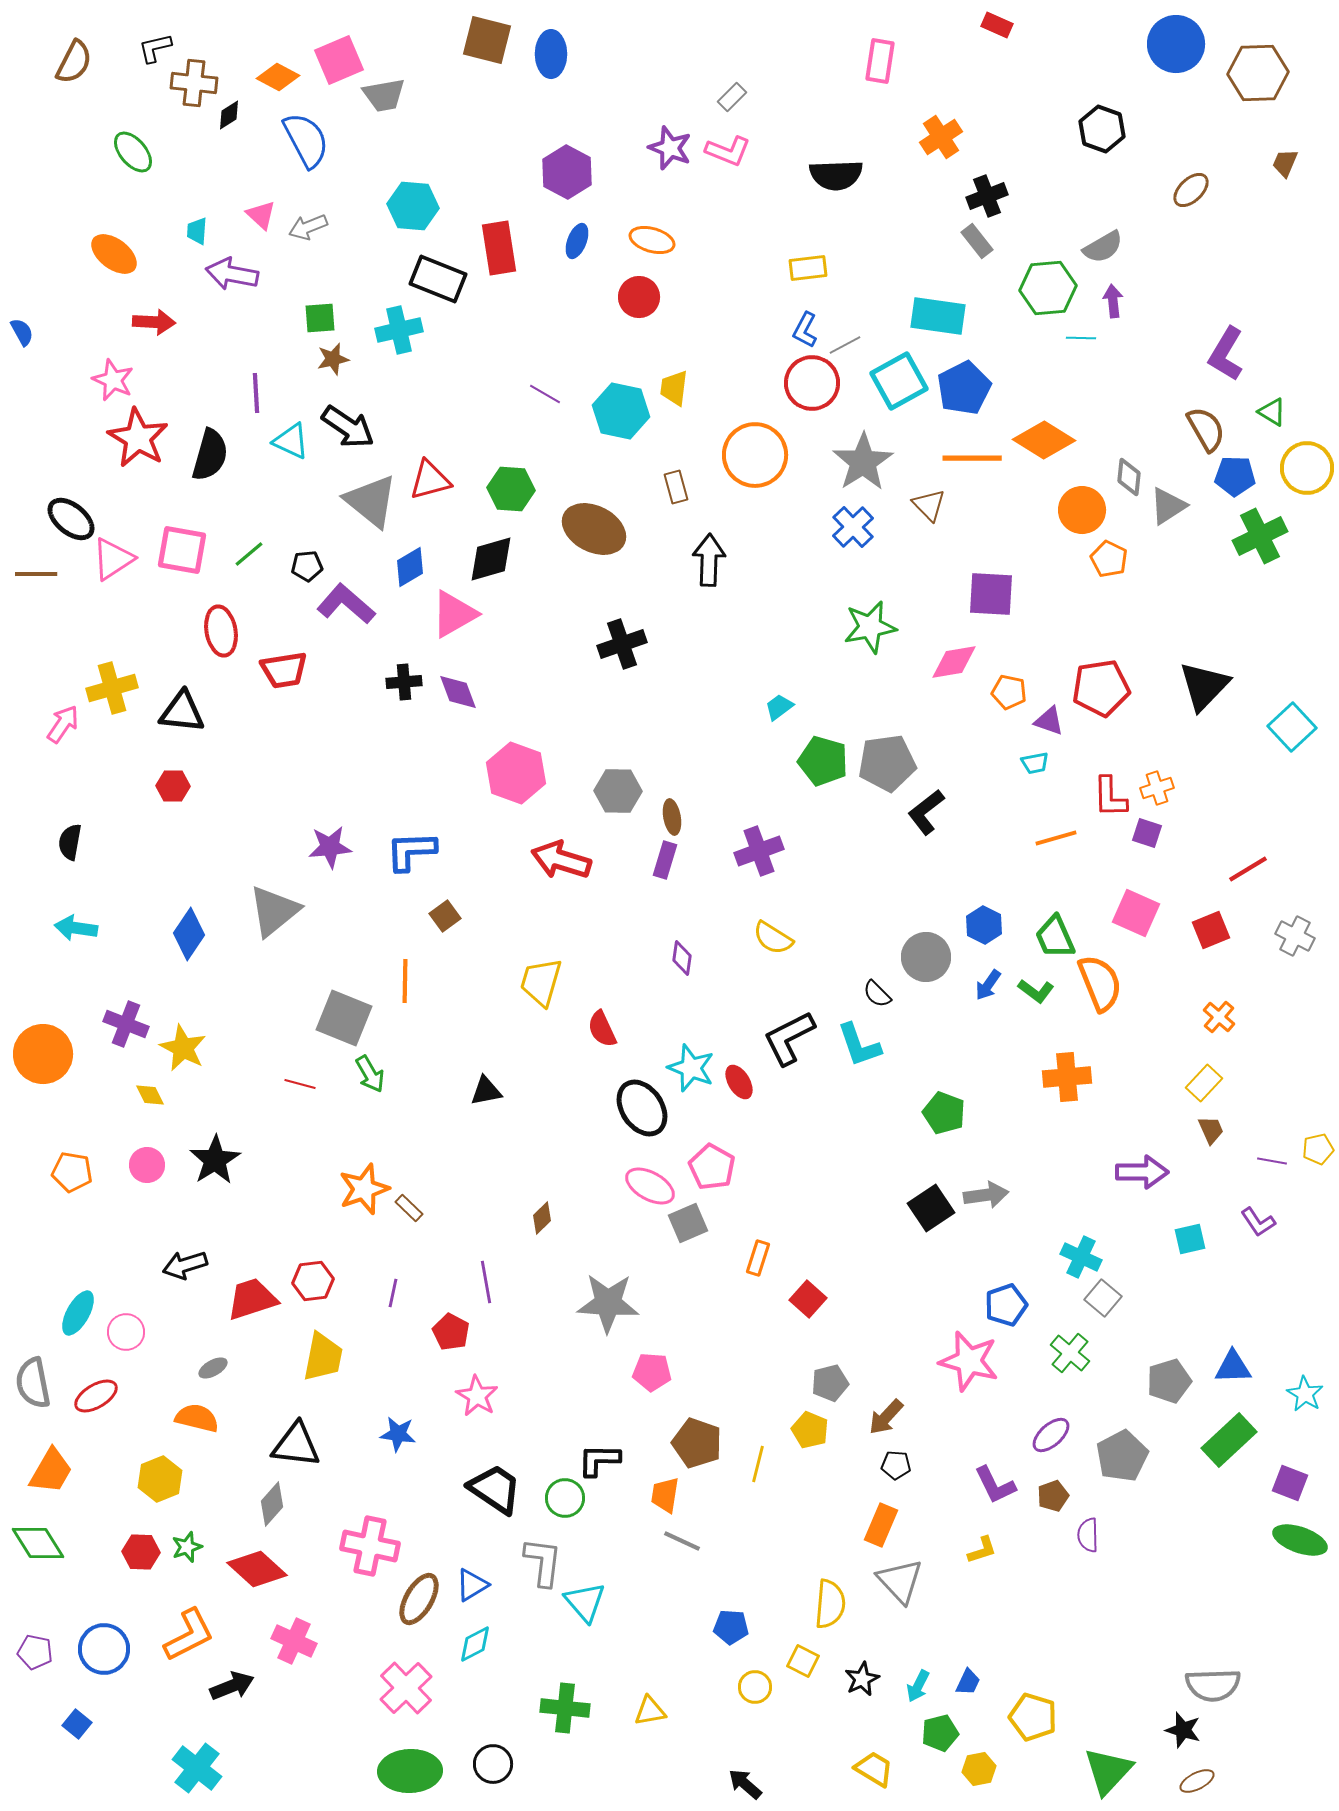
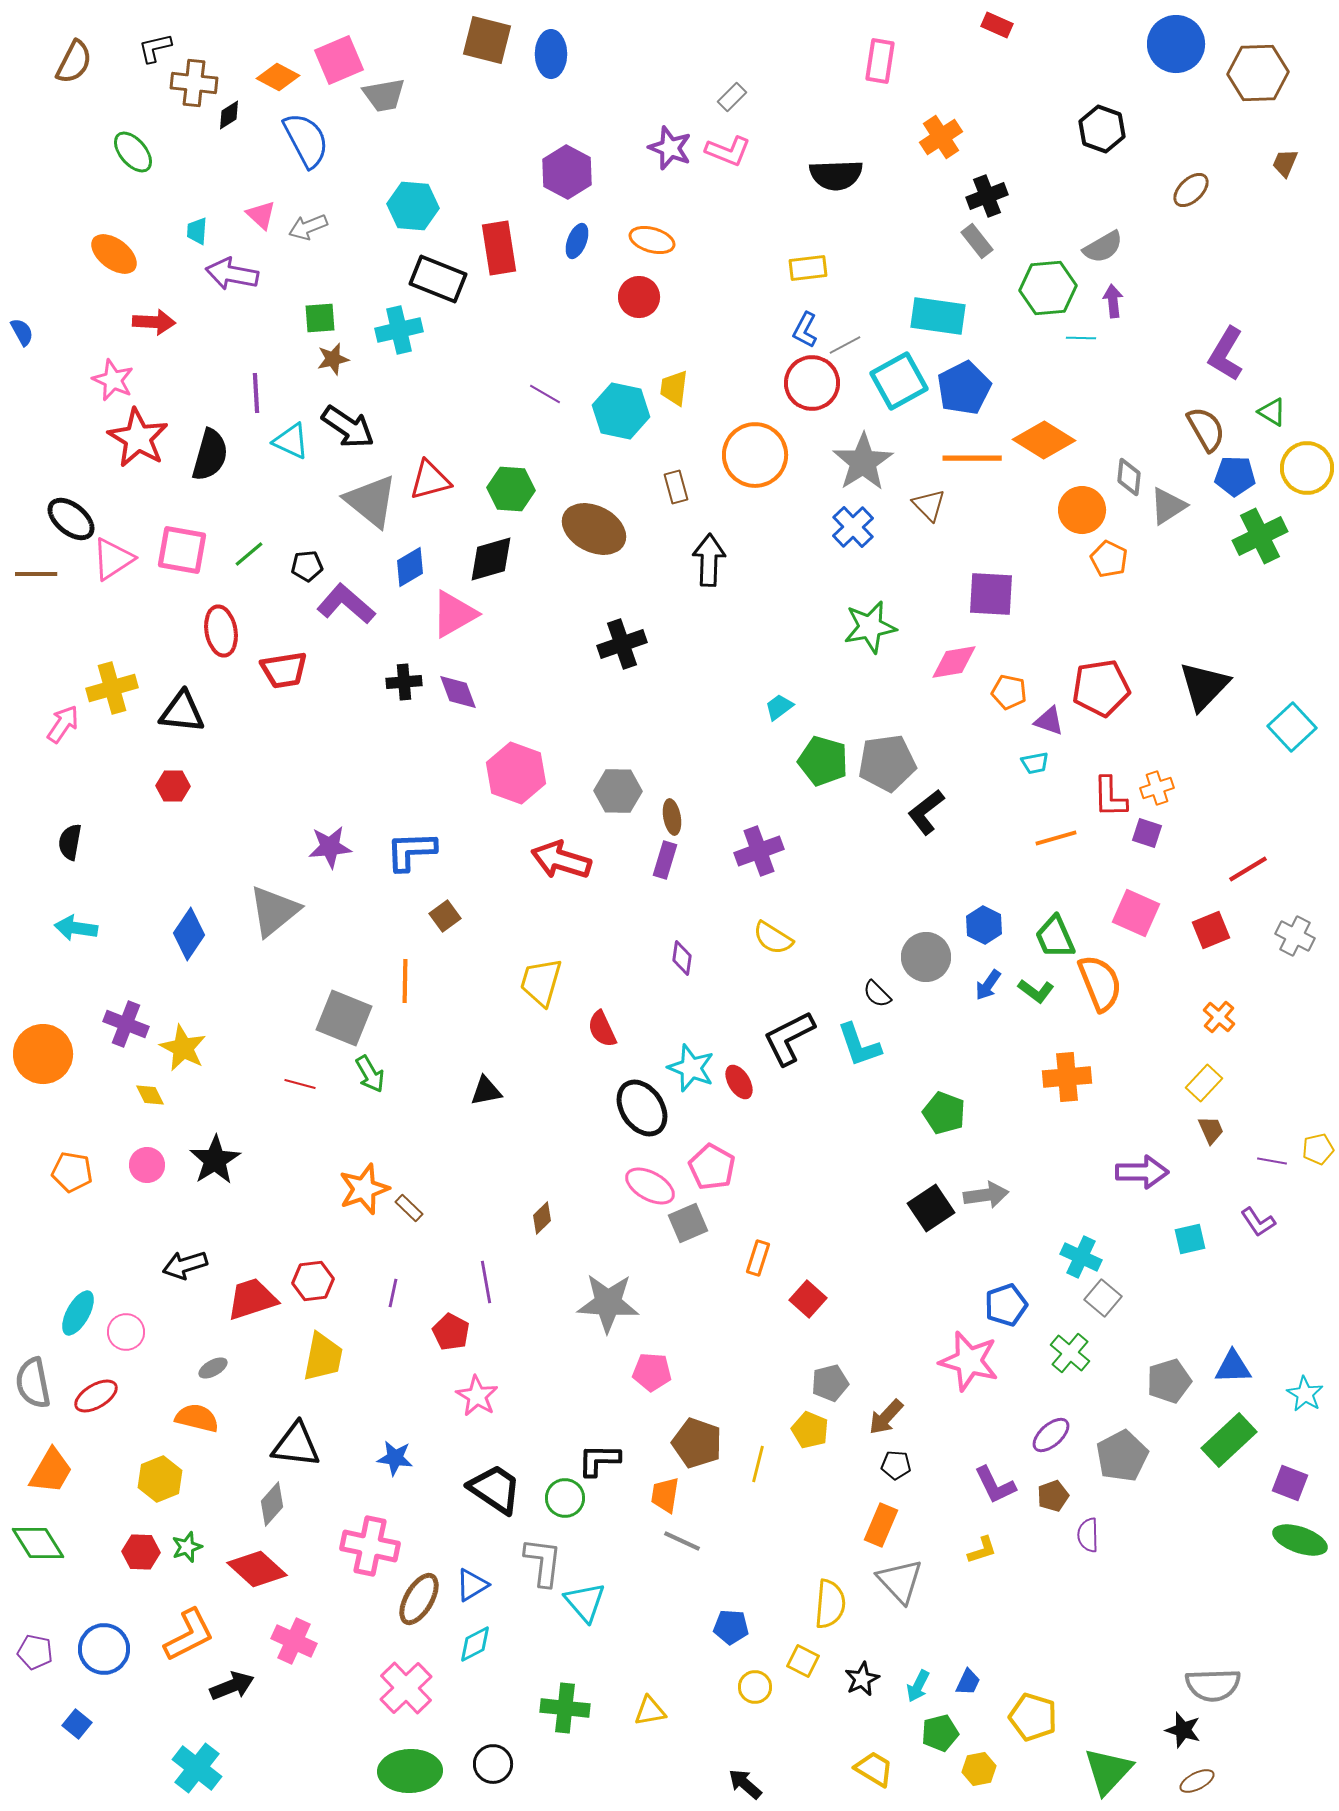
blue star at (398, 1434): moved 3 px left, 24 px down
